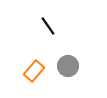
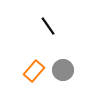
gray circle: moved 5 px left, 4 px down
